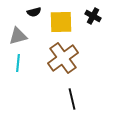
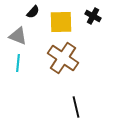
black semicircle: moved 1 px left; rotated 32 degrees counterclockwise
gray triangle: rotated 36 degrees clockwise
brown cross: rotated 20 degrees counterclockwise
black line: moved 4 px right, 8 px down
